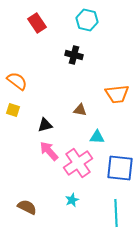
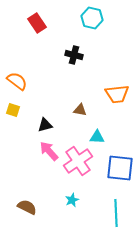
cyan hexagon: moved 5 px right, 2 px up
pink cross: moved 2 px up
